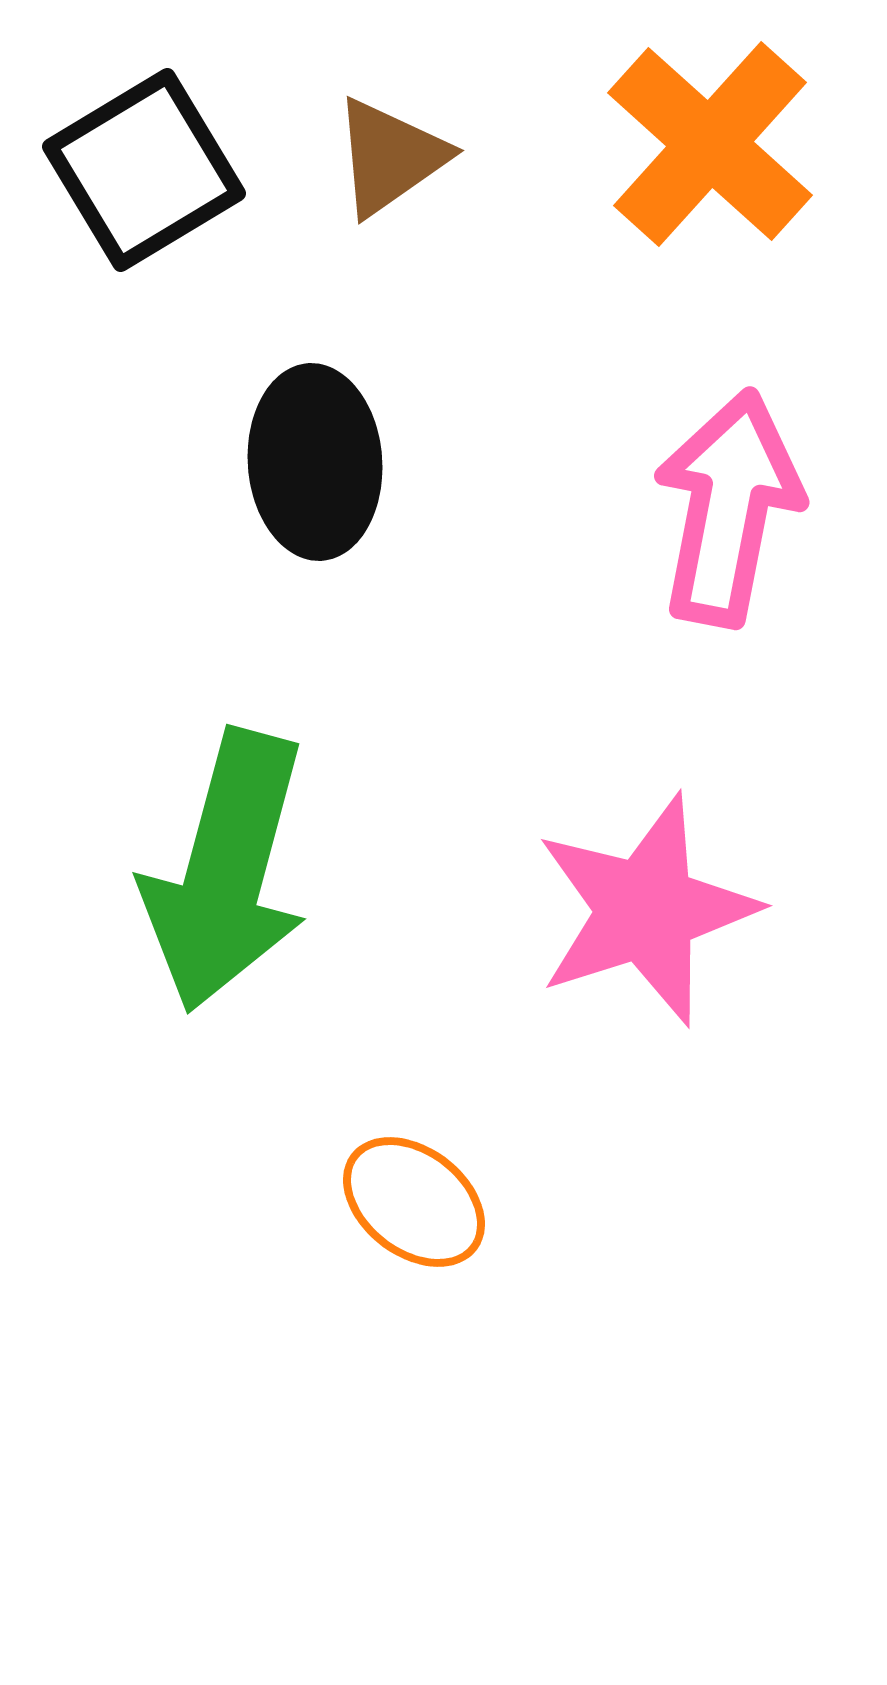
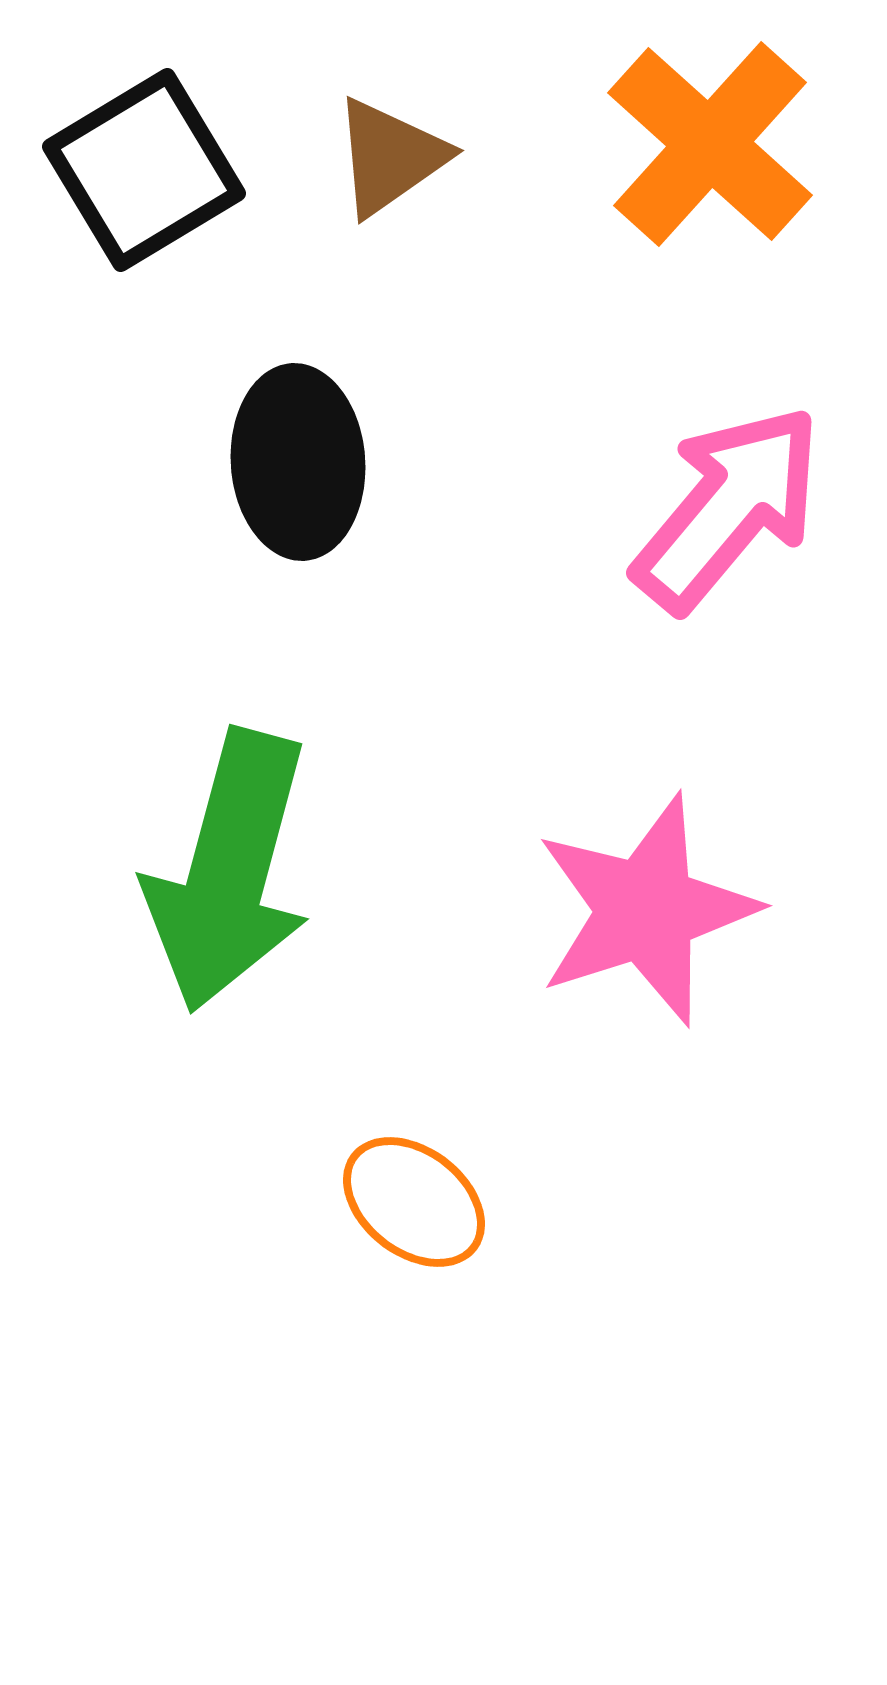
black ellipse: moved 17 px left
pink arrow: rotated 29 degrees clockwise
green arrow: moved 3 px right
